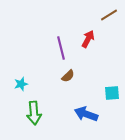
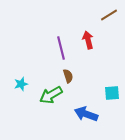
red arrow: moved 1 px down; rotated 42 degrees counterclockwise
brown semicircle: rotated 64 degrees counterclockwise
green arrow: moved 17 px right, 18 px up; rotated 65 degrees clockwise
